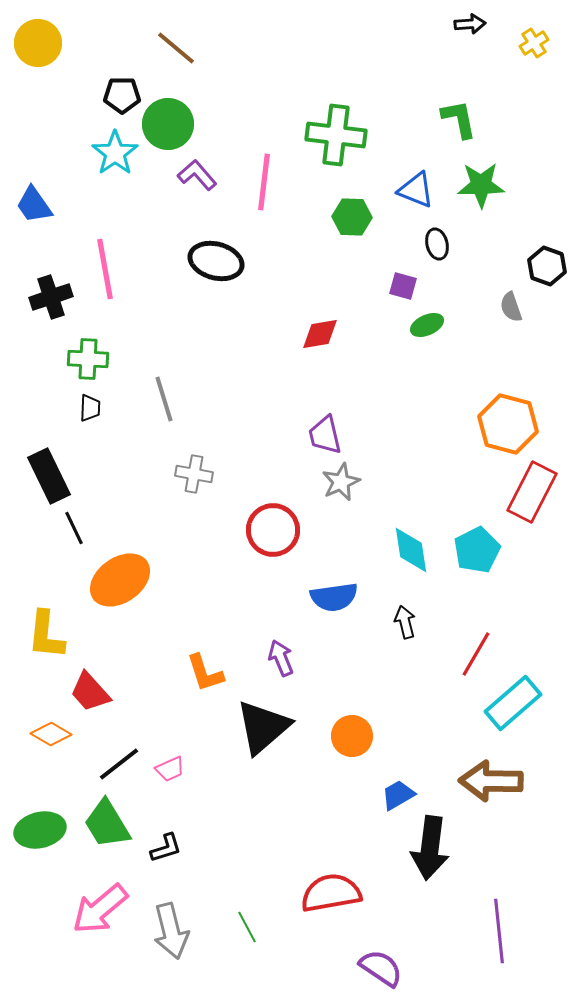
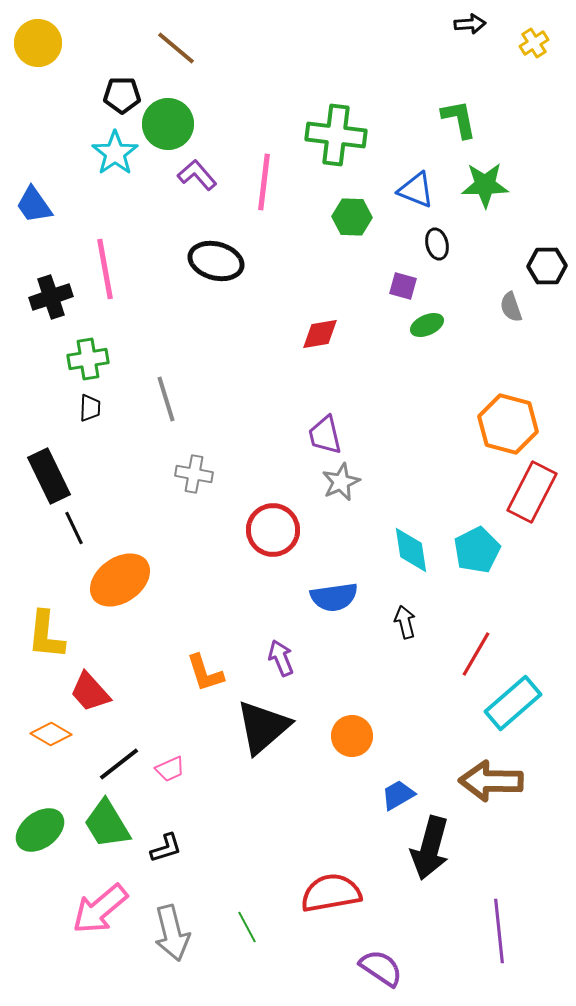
green star at (481, 185): moved 4 px right
black hexagon at (547, 266): rotated 21 degrees counterclockwise
green cross at (88, 359): rotated 12 degrees counterclockwise
gray line at (164, 399): moved 2 px right
green ellipse at (40, 830): rotated 24 degrees counterclockwise
black arrow at (430, 848): rotated 8 degrees clockwise
gray arrow at (171, 931): moved 1 px right, 2 px down
